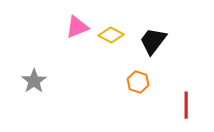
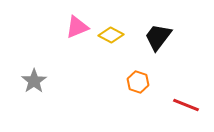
black trapezoid: moved 5 px right, 4 px up
red line: rotated 68 degrees counterclockwise
